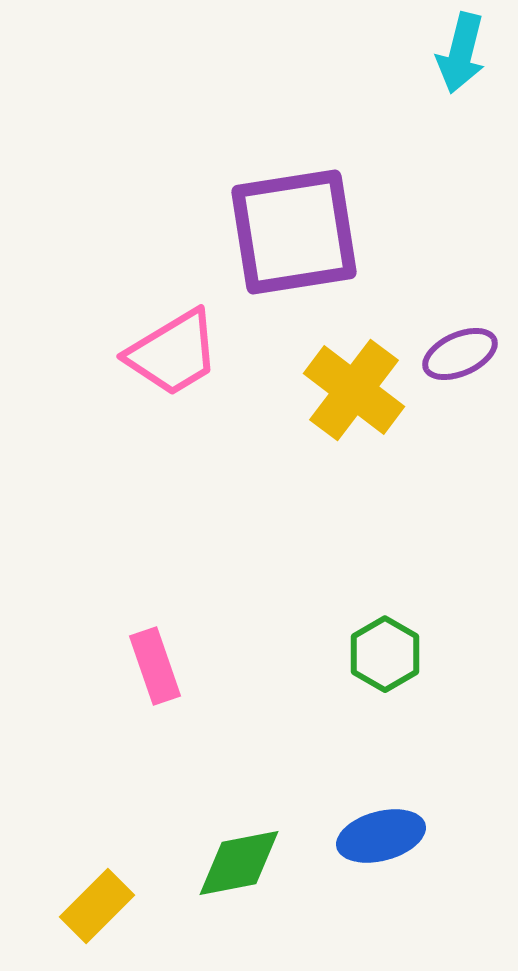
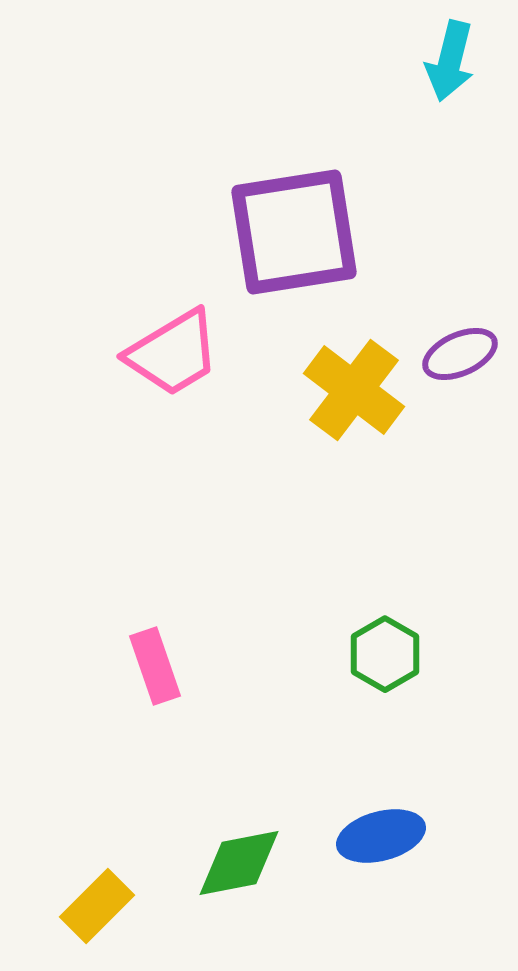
cyan arrow: moved 11 px left, 8 px down
